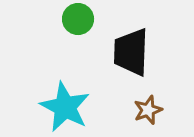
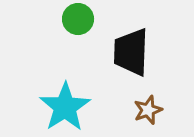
cyan star: rotated 12 degrees clockwise
